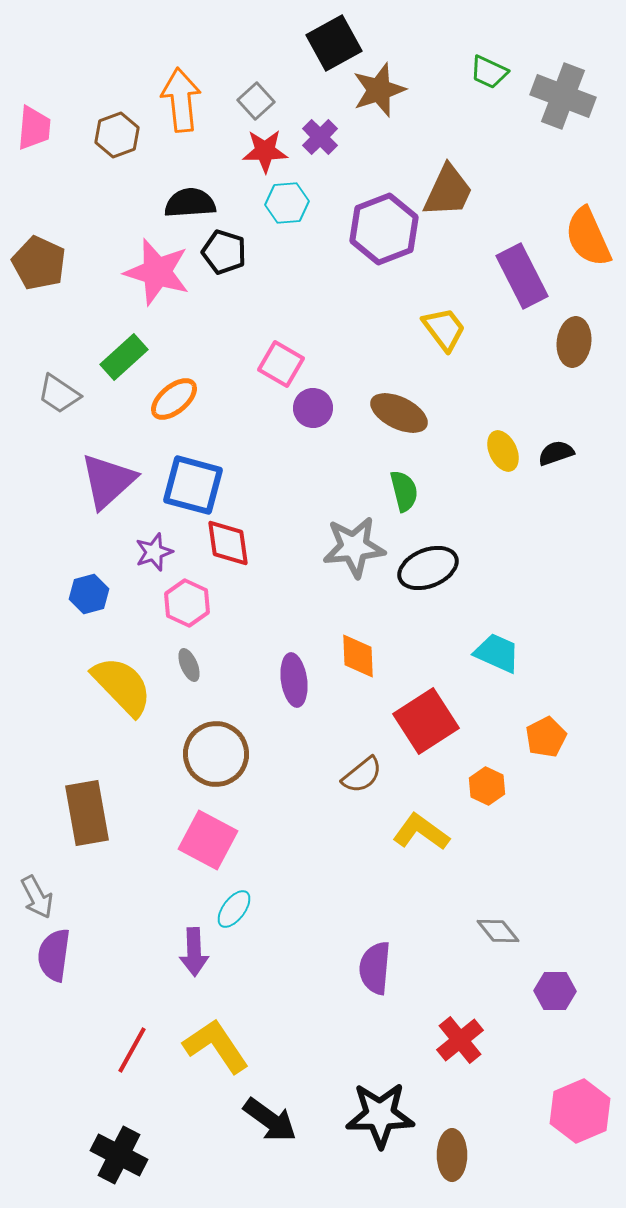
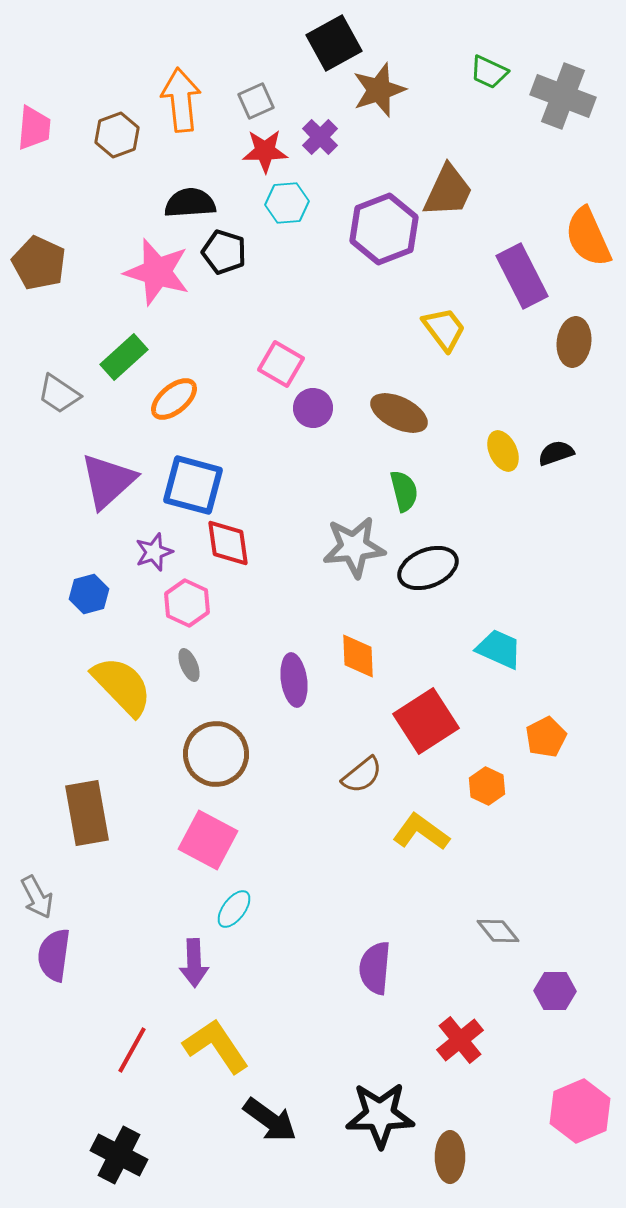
gray square at (256, 101): rotated 18 degrees clockwise
cyan trapezoid at (497, 653): moved 2 px right, 4 px up
purple arrow at (194, 952): moved 11 px down
brown ellipse at (452, 1155): moved 2 px left, 2 px down
